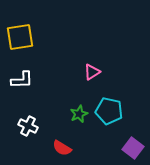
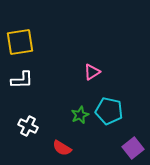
yellow square: moved 5 px down
green star: moved 1 px right, 1 px down
purple square: rotated 15 degrees clockwise
